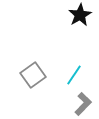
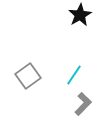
gray square: moved 5 px left, 1 px down
